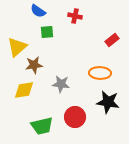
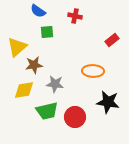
orange ellipse: moved 7 px left, 2 px up
gray star: moved 6 px left
green trapezoid: moved 5 px right, 15 px up
